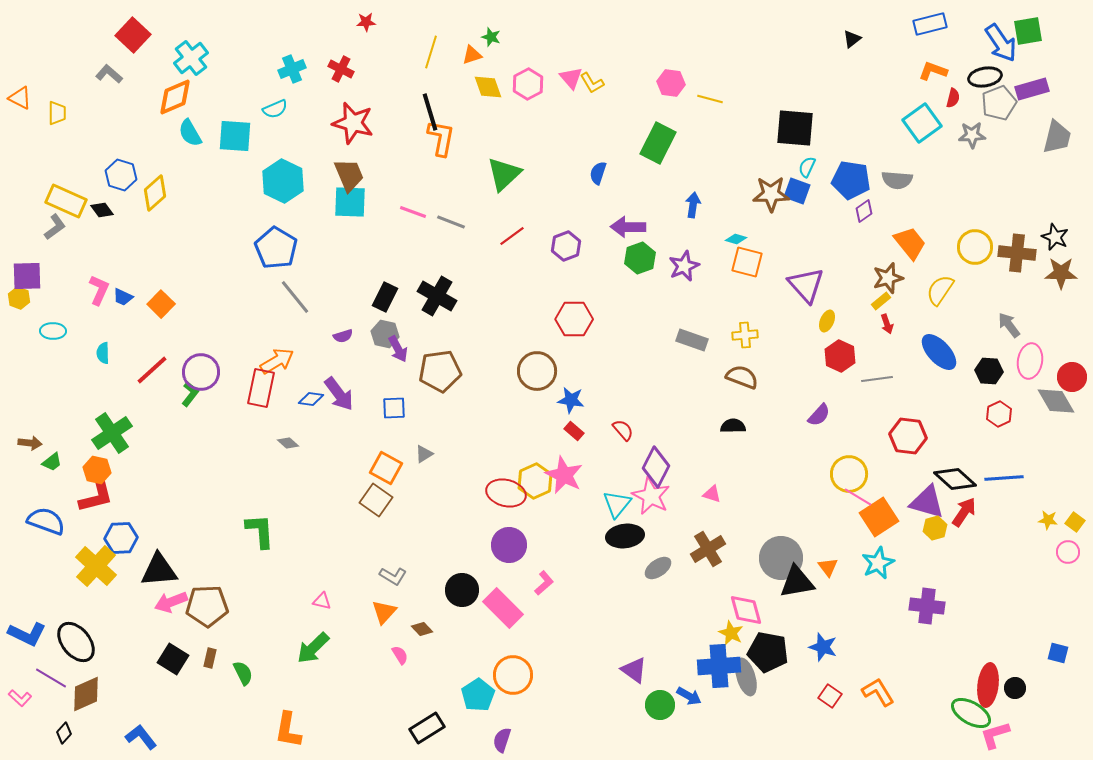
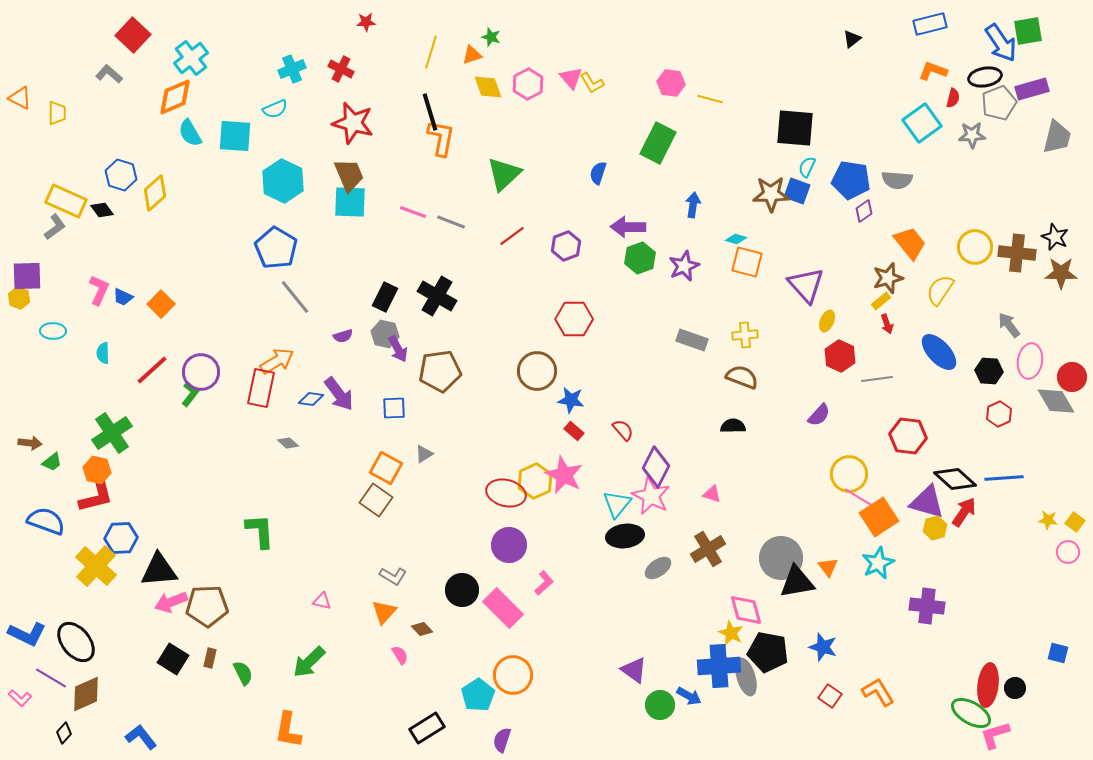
green arrow at (313, 648): moved 4 px left, 14 px down
